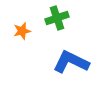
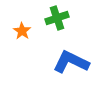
orange star: rotated 24 degrees counterclockwise
